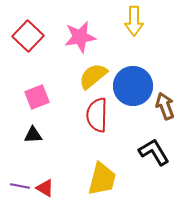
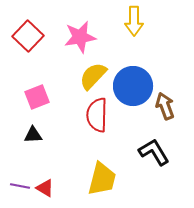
yellow semicircle: rotated 8 degrees counterclockwise
